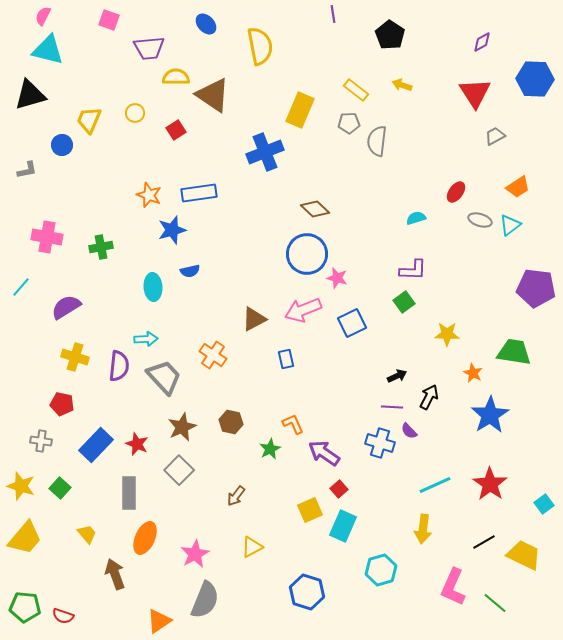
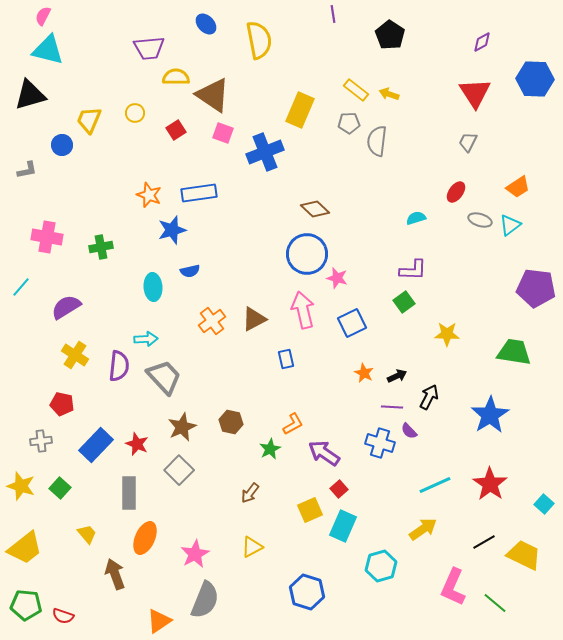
pink square at (109, 20): moved 114 px right, 113 px down
yellow semicircle at (260, 46): moved 1 px left, 6 px up
yellow arrow at (402, 85): moved 13 px left, 9 px down
gray trapezoid at (495, 136): moved 27 px left, 6 px down; rotated 35 degrees counterclockwise
pink arrow at (303, 310): rotated 99 degrees clockwise
orange cross at (213, 355): moved 1 px left, 34 px up; rotated 20 degrees clockwise
yellow cross at (75, 357): moved 2 px up; rotated 16 degrees clockwise
orange star at (473, 373): moved 109 px left
orange L-shape at (293, 424): rotated 85 degrees clockwise
gray cross at (41, 441): rotated 15 degrees counterclockwise
brown arrow at (236, 496): moved 14 px right, 3 px up
cyan square at (544, 504): rotated 12 degrees counterclockwise
yellow arrow at (423, 529): rotated 132 degrees counterclockwise
yellow trapezoid at (25, 538): moved 10 px down; rotated 12 degrees clockwise
cyan hexagon at (381, 570): moved 4 px up
green pentagon at (25, 607): moved 1 px right, 2 px up
